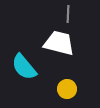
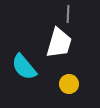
white trapezoid: rotated 92 degrees clockwise
yellow circle: moved 2 px right, 5 px up
